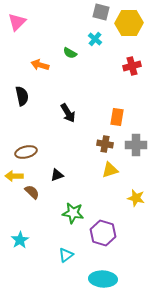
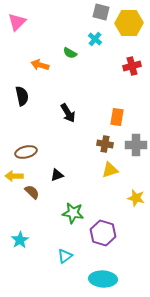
cyan triangle: moved 1 px left, 1 px down
